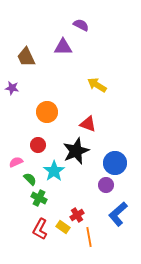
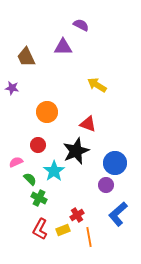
yellow rectangle: moved 3 px down; rotated 56 degrees counterclockwise
